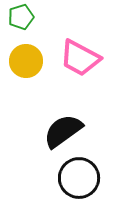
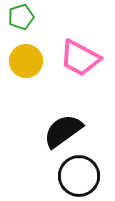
black circle: moved 2 px up
